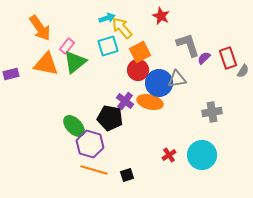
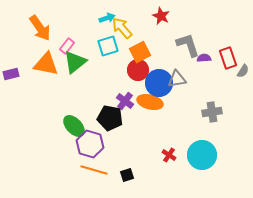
purple semicircle: rotated 40 degrees clockwise
red cross: rotated 24 degrees counterclockwise
